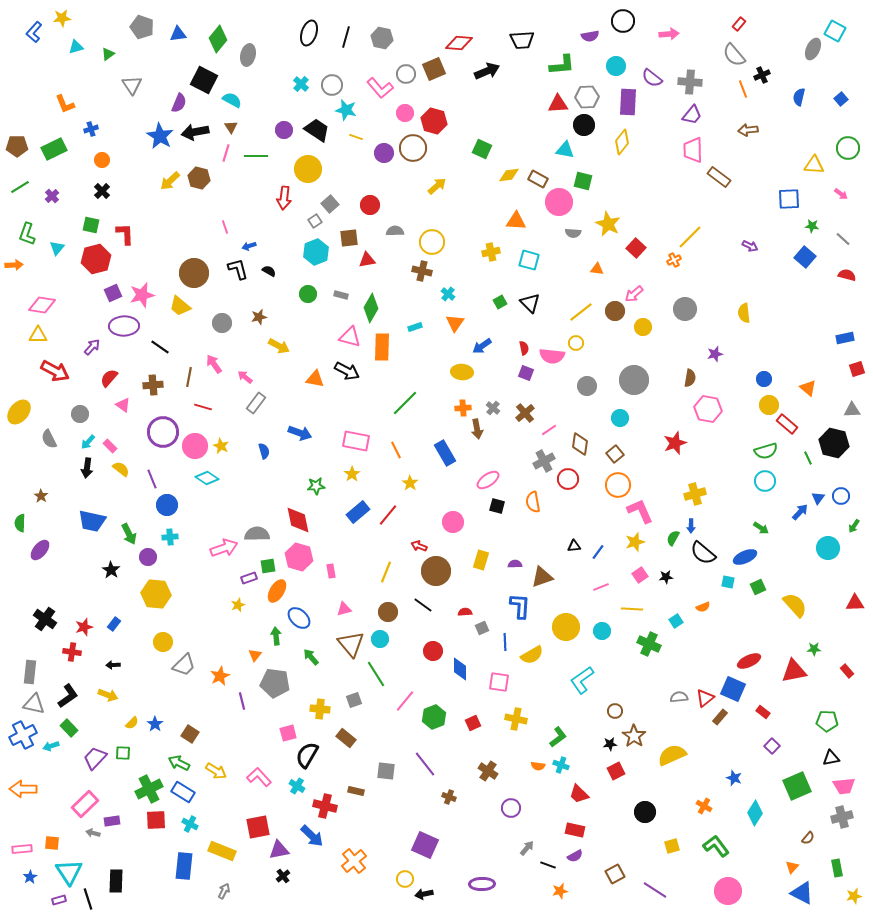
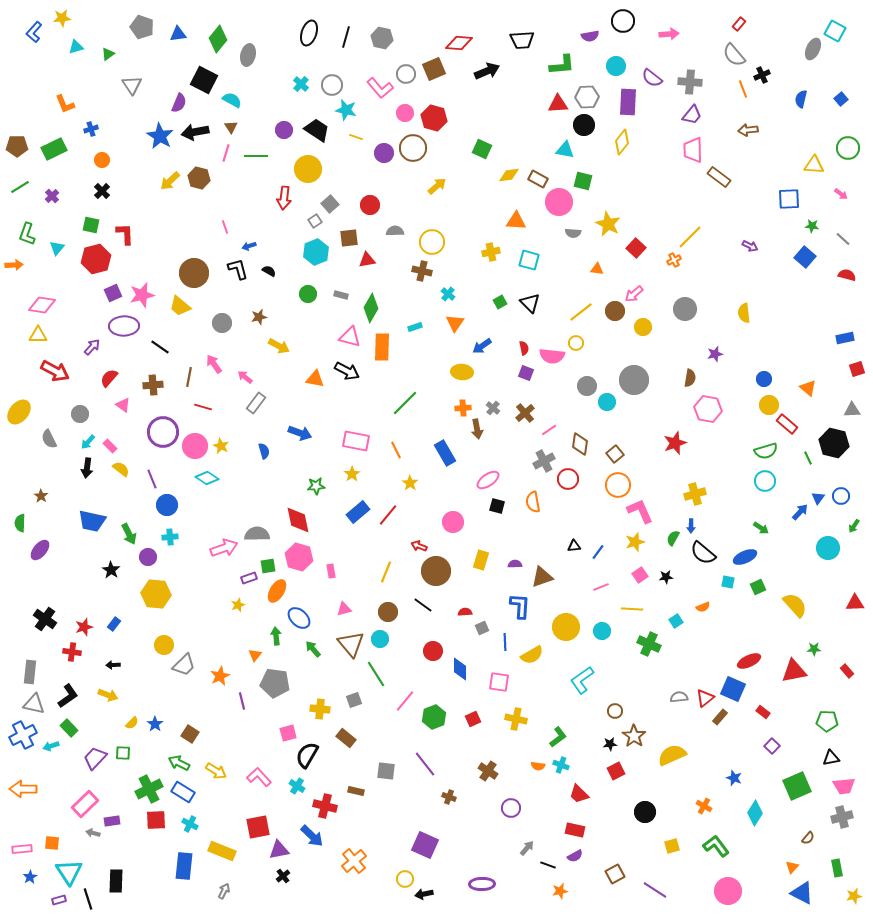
blue semicircle at (799, 97): moved 2 px right, 2 px down
red hexagon at (434, 121): moved 3 px up
cyan circle at (620, 418): moved 13 px left, 16 px up
yellow circle at (163, 642): moved 1 px right, 3 px down
green arrow at (311, 657): moved 2 px right, 8 px up
red square at (473, 723): moved 4 px up
